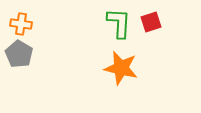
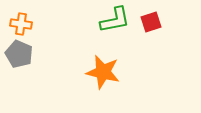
green L-shape: moved 4 px left, 3 px up; rotated 76 degrees clockwise
gray pentagon: rotated 8 degrees counterclockwise
orange star: moved 18 px left, 4 px down
